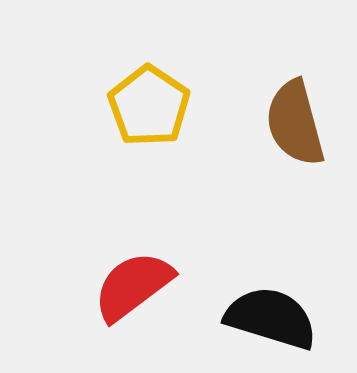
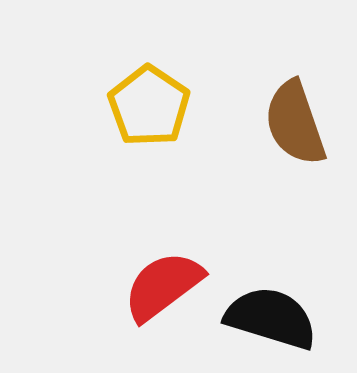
brown semicircle: rotated 4 degrees counterclockwise
red semicircle: moved 30 px right
